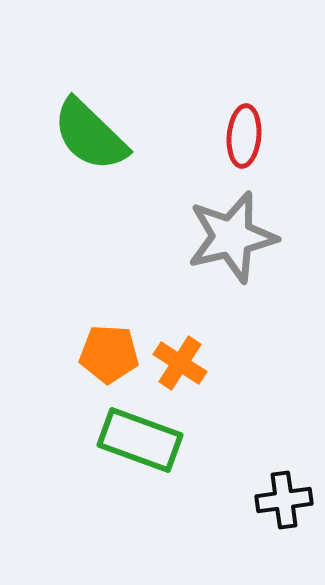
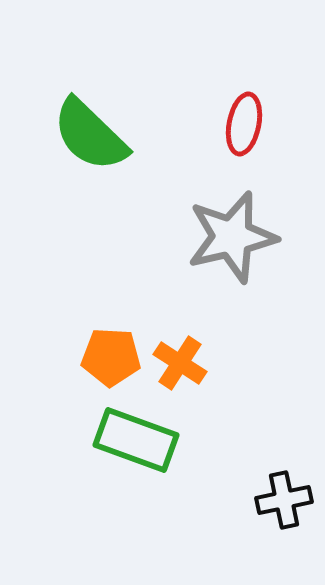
red ellipse: moved 12 px up; rotated 6 degrees clockwise
orange pentagon: moved 2 px right, 3 px down
green rectangle: moved 4 px left
black cross: rotated 4 degrees counterclockwise
